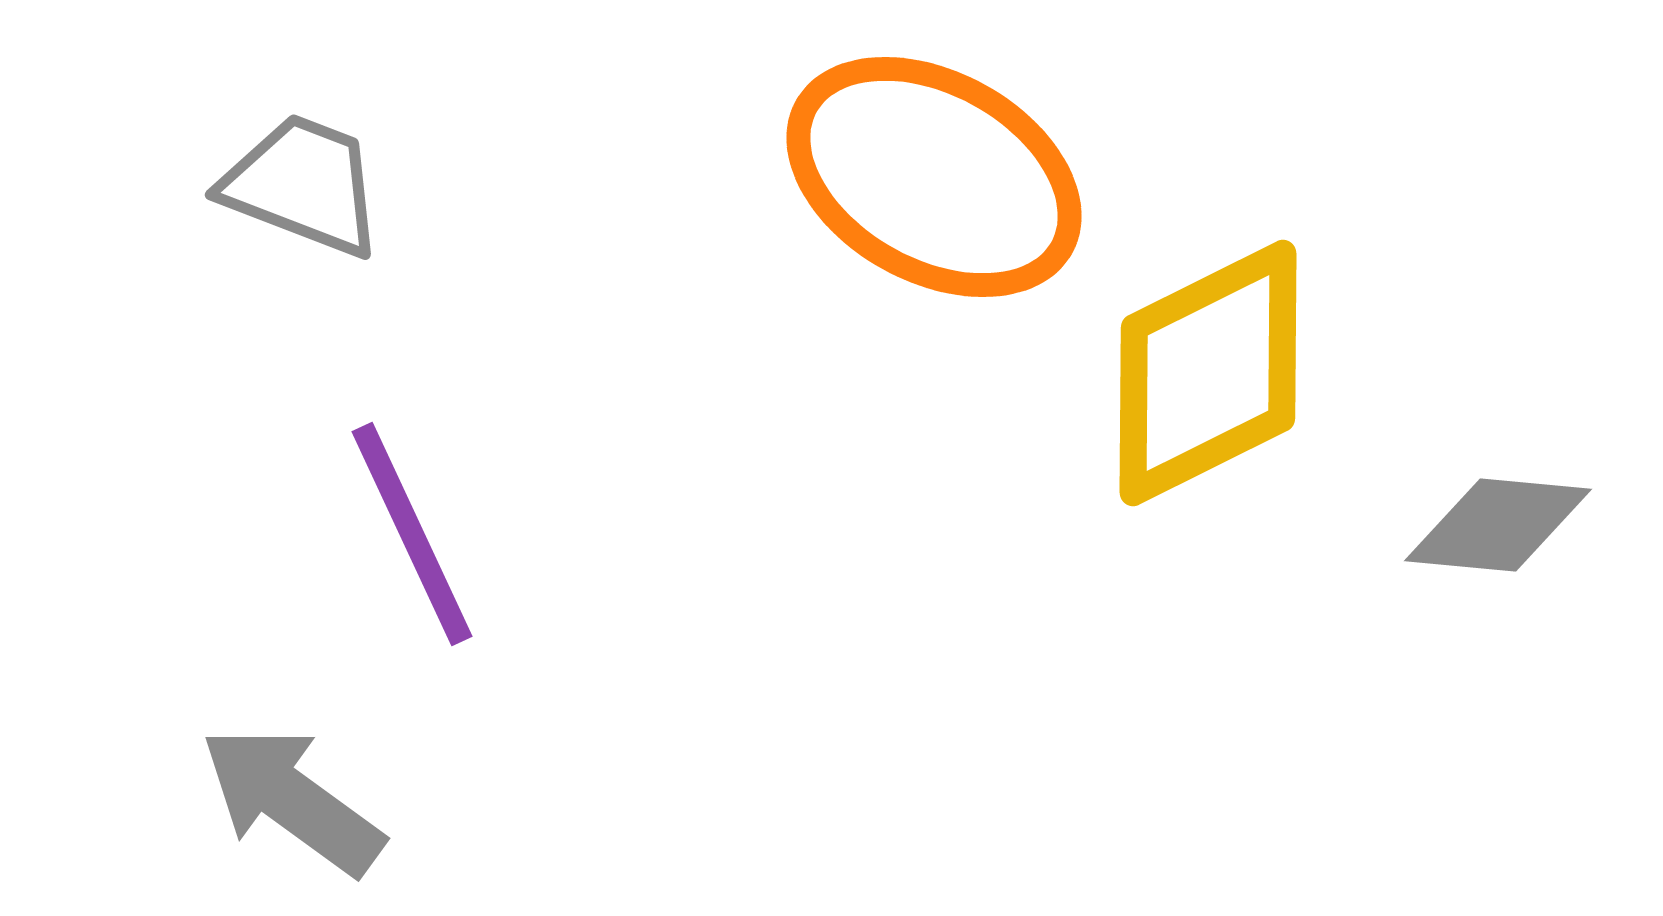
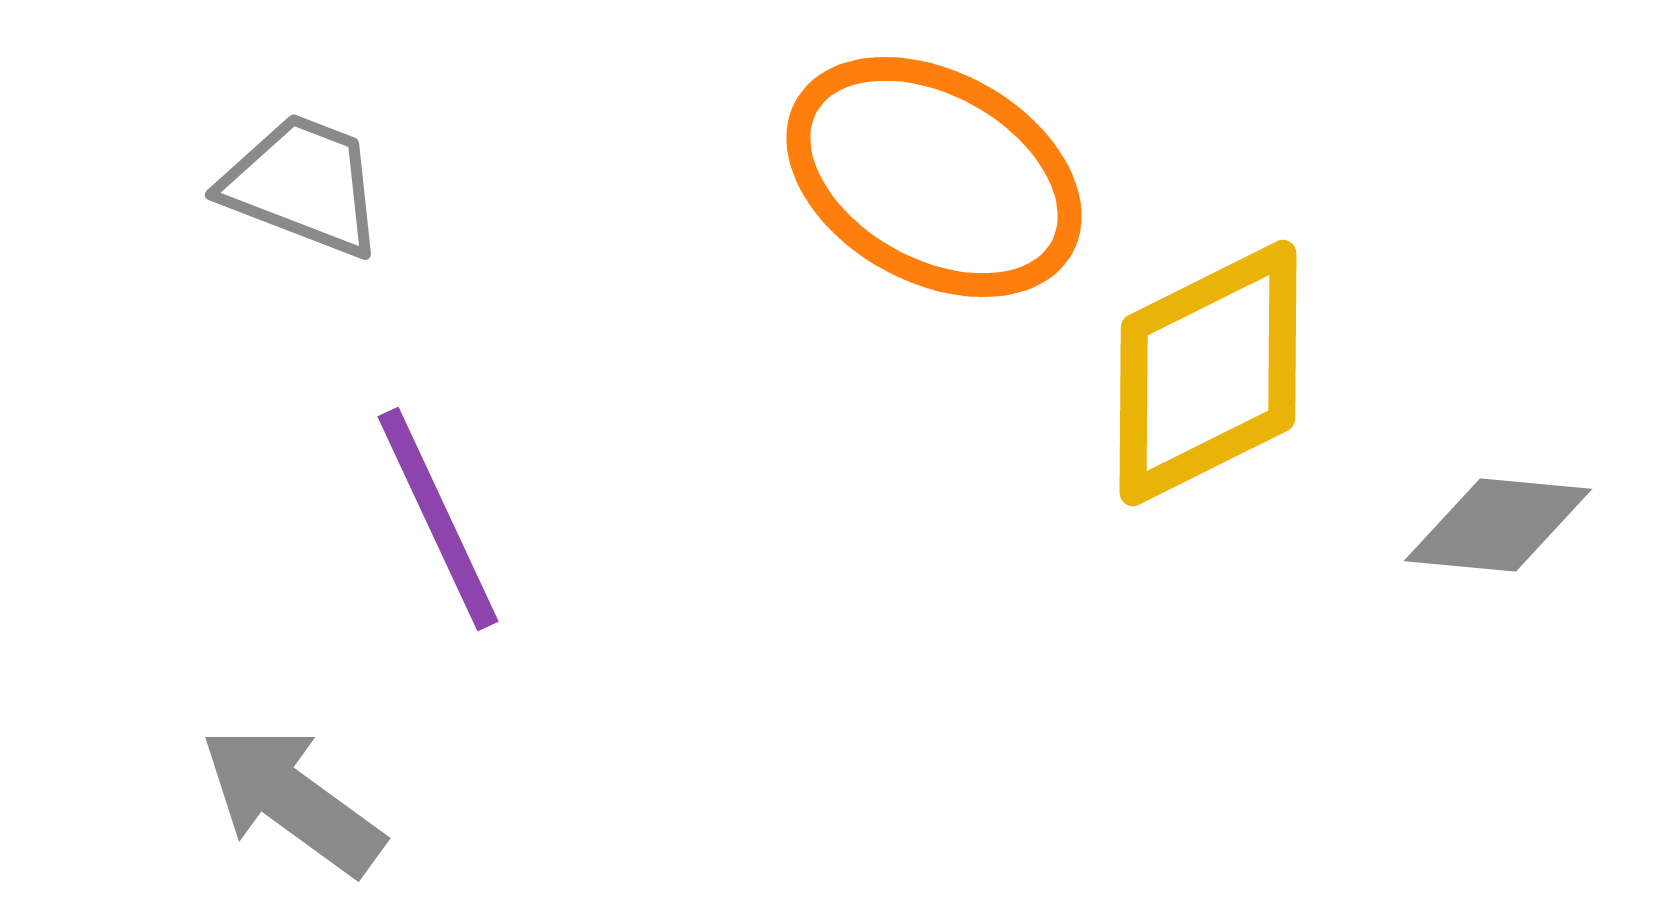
purple line: moved 26 px right, 15 px up
